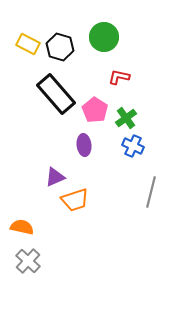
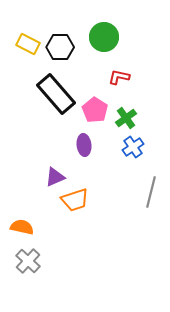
black hexagon: rotated 16 degrees counterclockwise
blue cross: moved 1 px down; rotated 30 degrees clockwise
